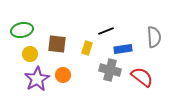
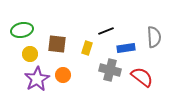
blue rectangle: moved 3 px right, 1 px up
